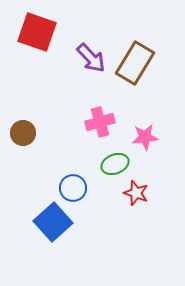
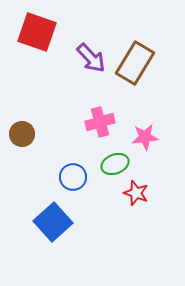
brown circle: moved 1 px left, 1 px down
blue circle: moved 11 px up
